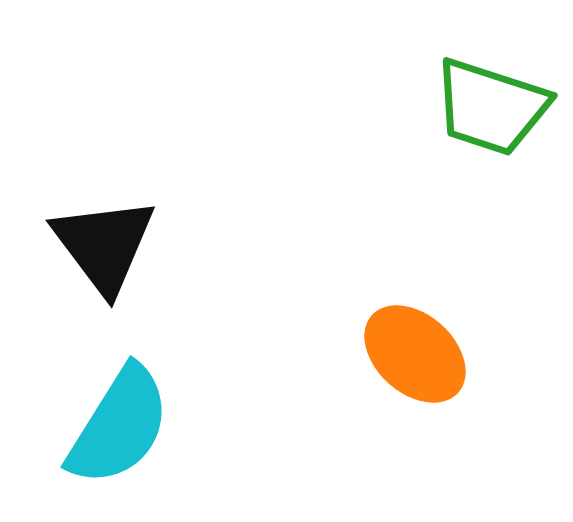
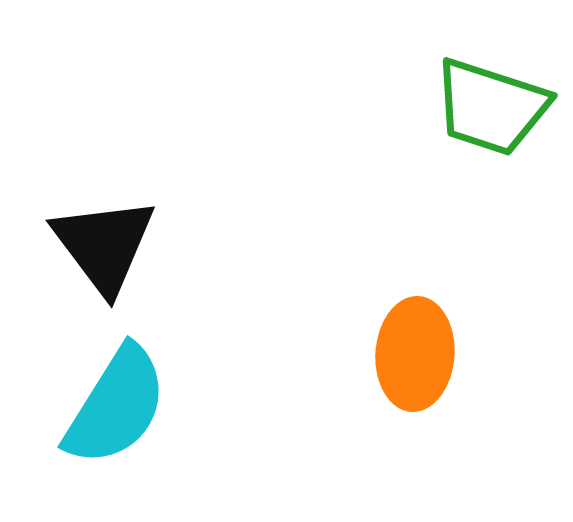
orange ellipse: rotated 52 degrees clockwise
cyan semicircle: moved 3 px left, 20 px up
